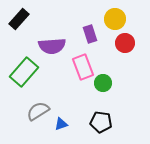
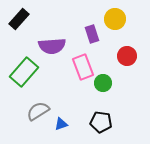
purple rectangle: moved 2 px right
red circle: moved 2 px right, 13 px down
